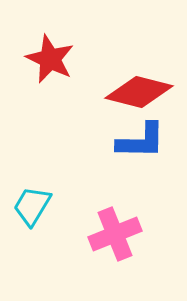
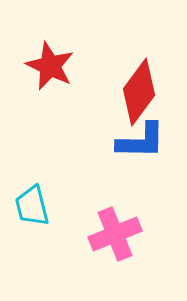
red star: moved 7 px down
red diamond: rotated 68 degrees counterclockwise
cyan trapezoid: rotated 45 degrees counterclockwise
